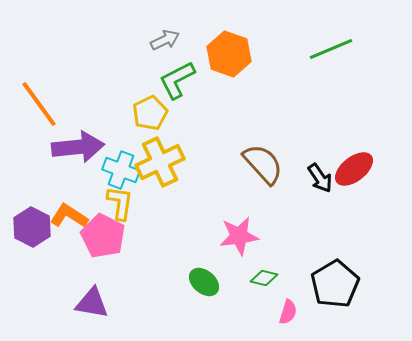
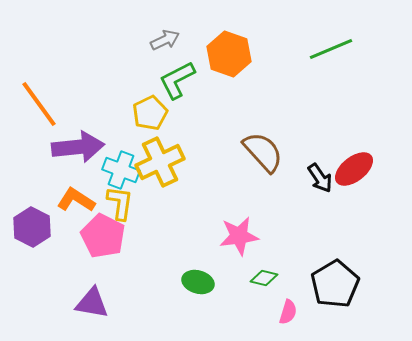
brown semicircle: moved 12 px up
orange L-shape: moved 7 px right, 16 px up
green ellipse: moved 6 px left; rotated 24 degrees counterclockwise
